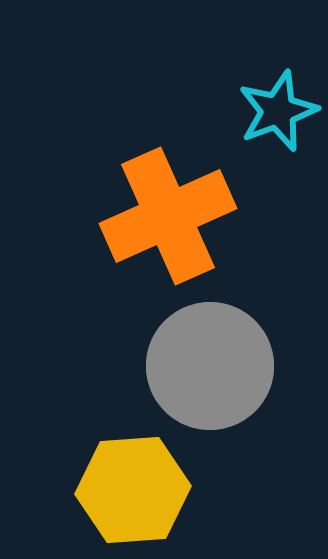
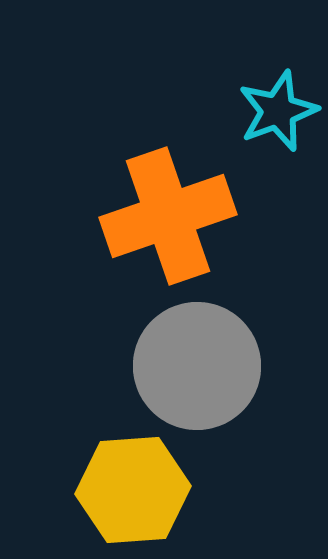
orange cross: rotated 5 degrees clockwise
gray circle: moved 13 px left
